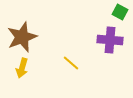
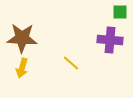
green square: rotated 28 degrees counterclockwise
brown star: moved 1 px down; rotated 24 degrees clockwise
